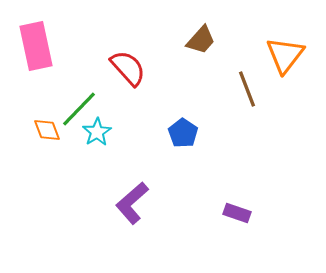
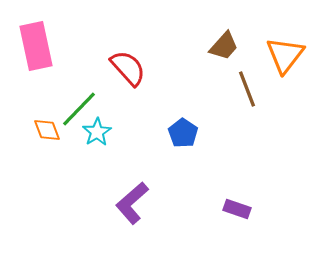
brown trapezoid: moved 23 px right, 6 px down
purple rectangle: moved 4 px up
